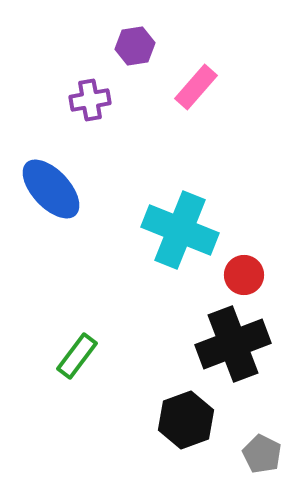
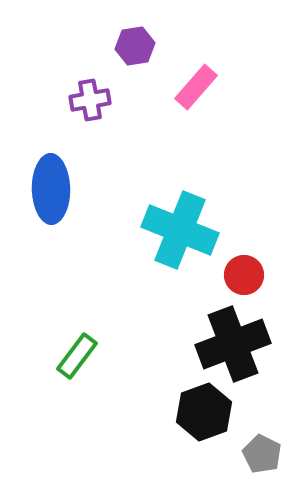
blue ellipse: rotated 42 degrees clockwise
black hexagon: moved 18 px right, 8 px up
